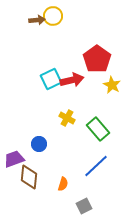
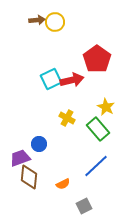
yellow circle: moved 2 px right, 6 px down
yellow star: moved 6 px left, 22 px down
purple trapezoid: moved 6 px right, 1 px up
orange semicircle: rotated 48 degrees clockwise
